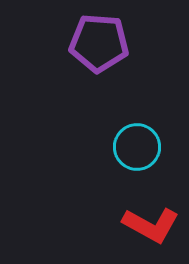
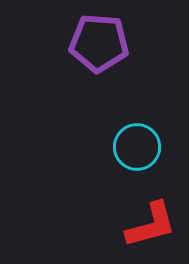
red L-shape: rotated 44 degrees counterclockwise
